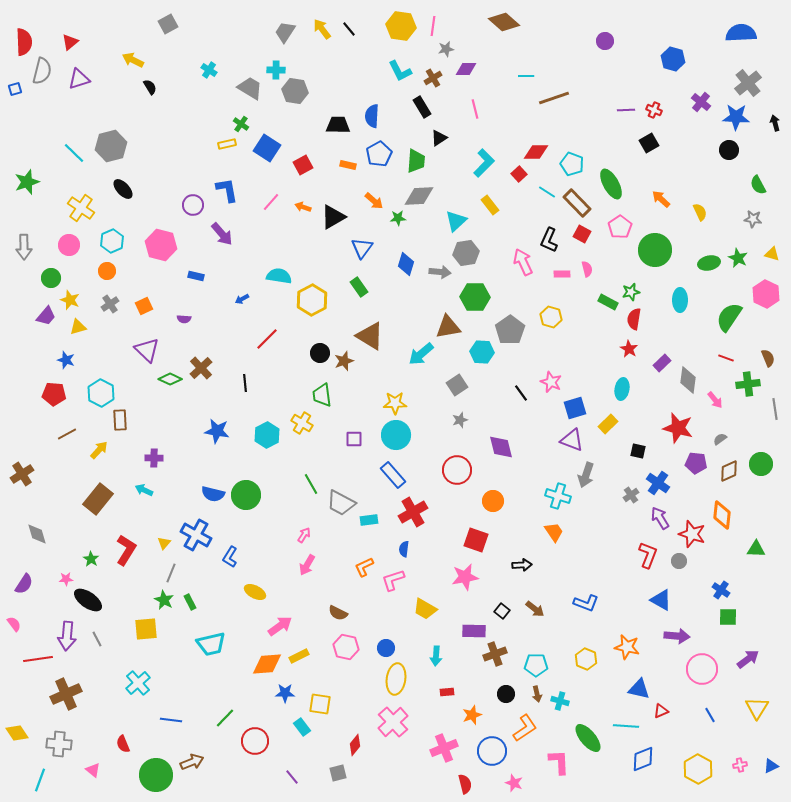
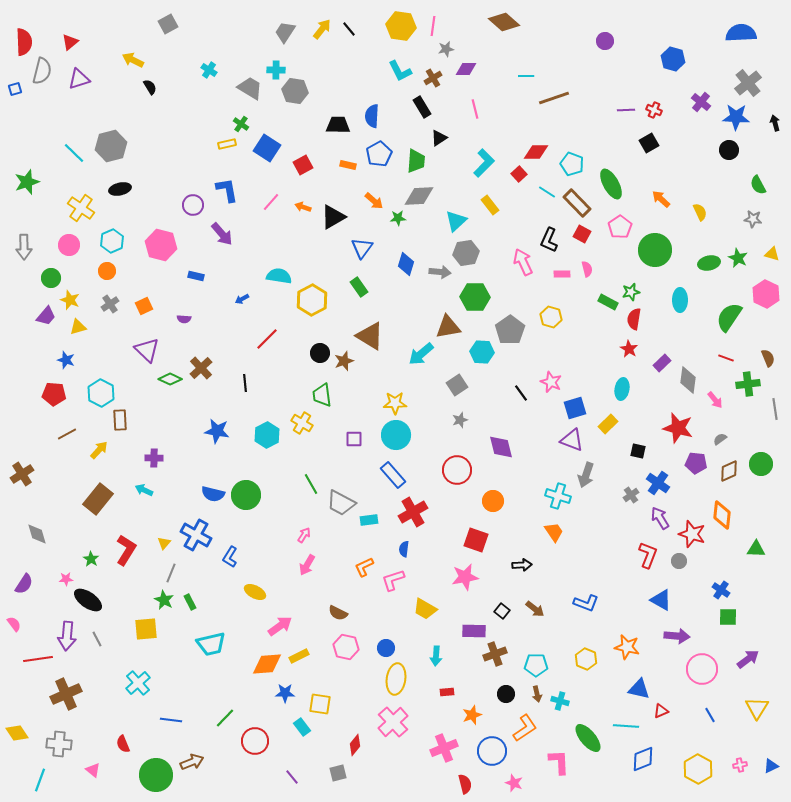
yellow arrow at (322, 29): rotated 75 degrees clockwise
black ellipse at (123, 189): moved 3 px left; rotated 60 degrees counterclockwise
